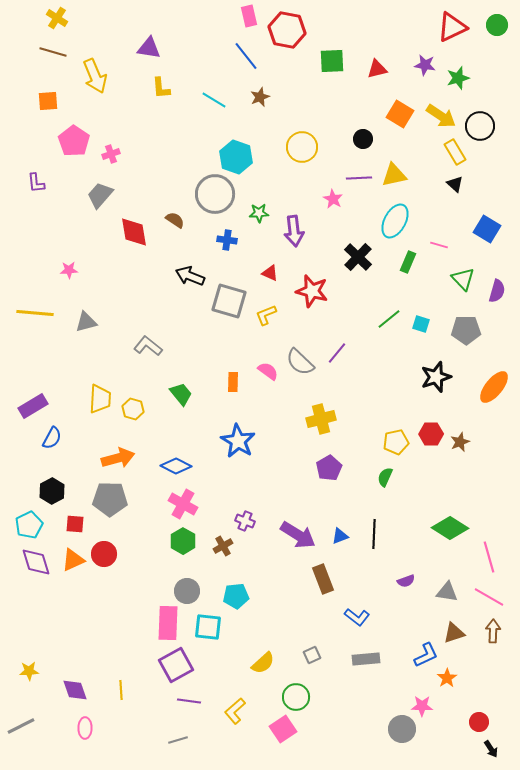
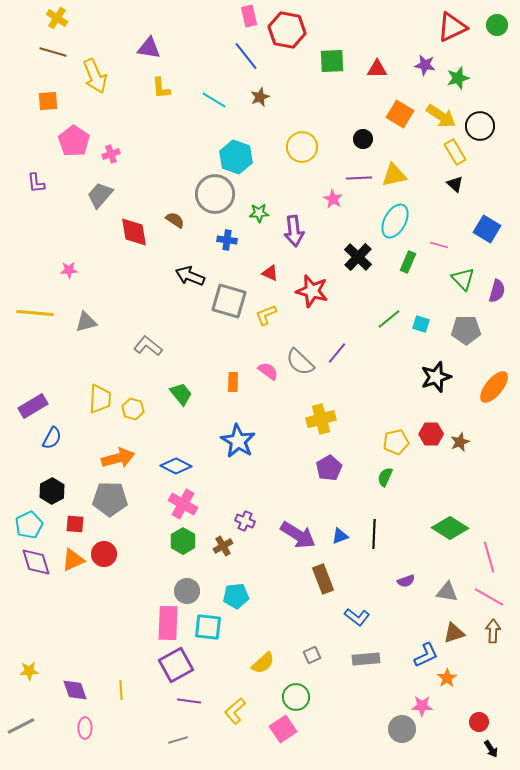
red triangle at (377, 69): rotated 15 degrees clockwise
